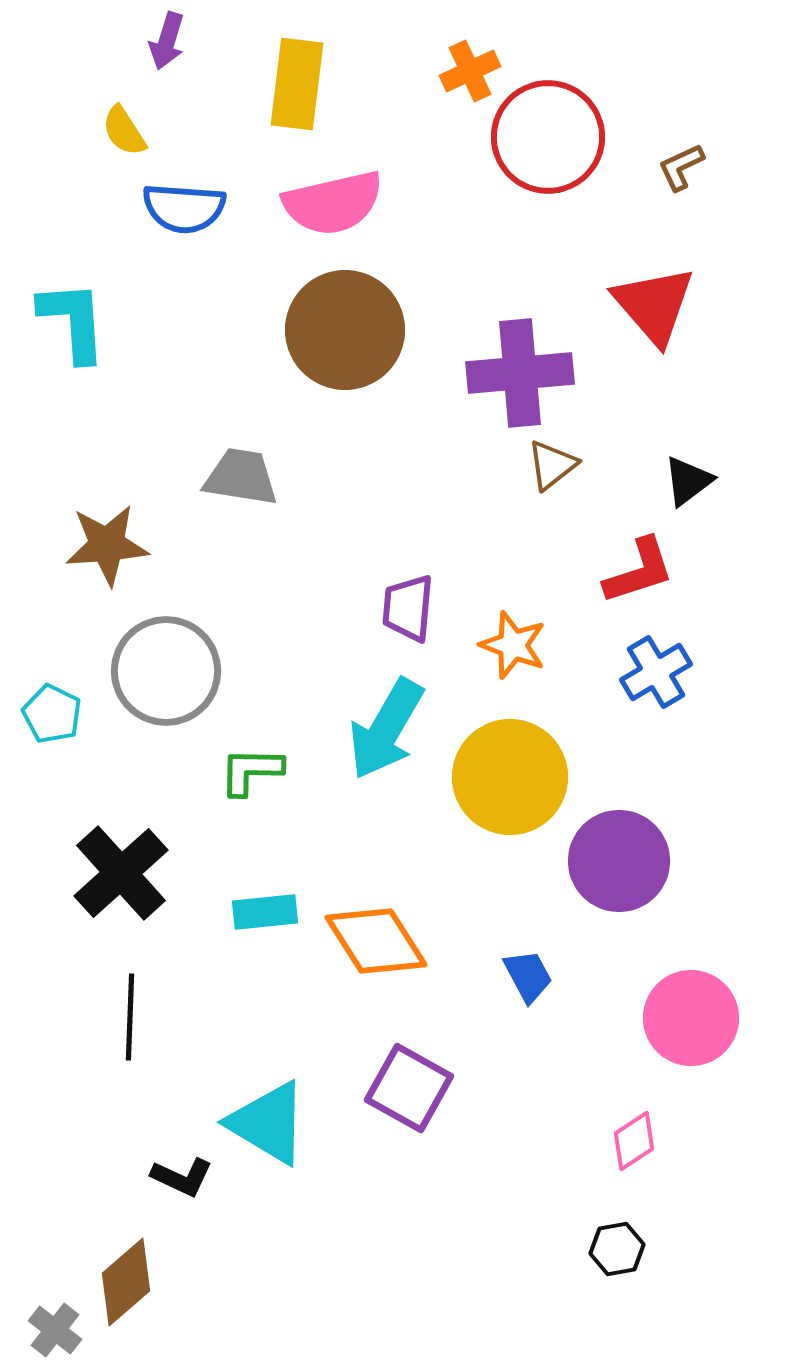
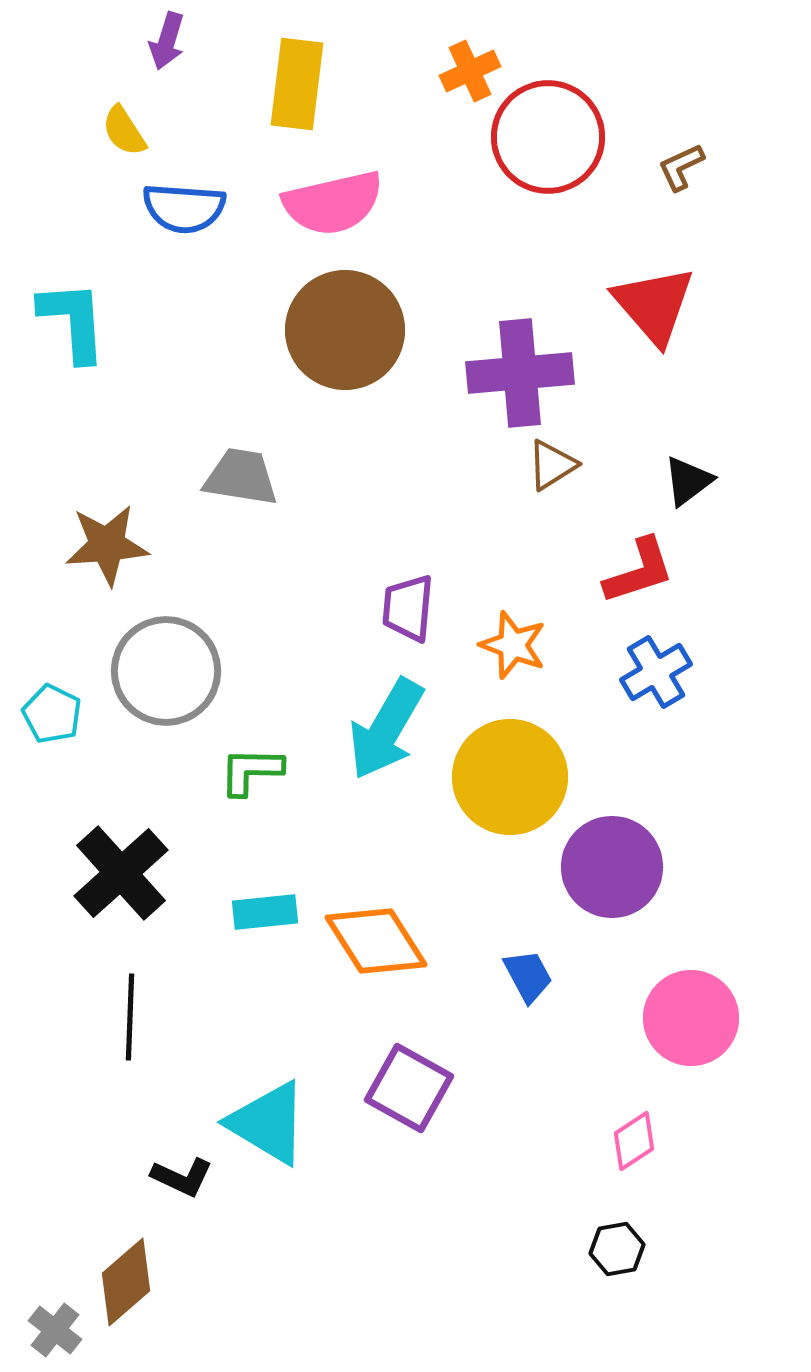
brown triangle: rotated 6 degrees clockwise
purple circle: moved 7 px left, 6 px down
